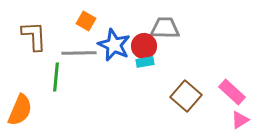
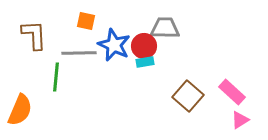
orange square: rotated 18 degrees counterclockwise
brown L-shape: moved 1 px up
brown square: moved 2 px right
